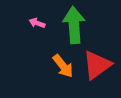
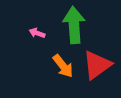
pink arrow: moved 10 px down
